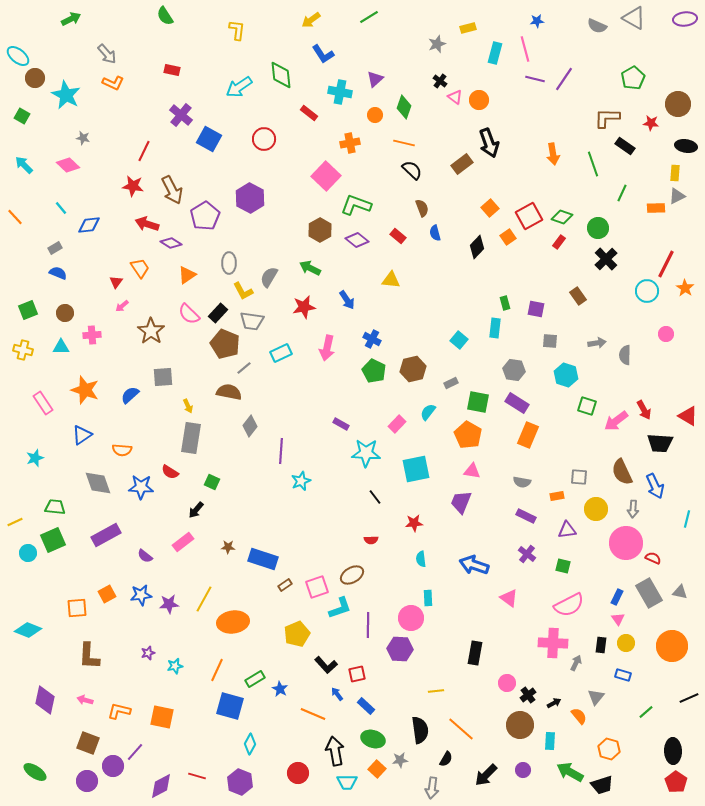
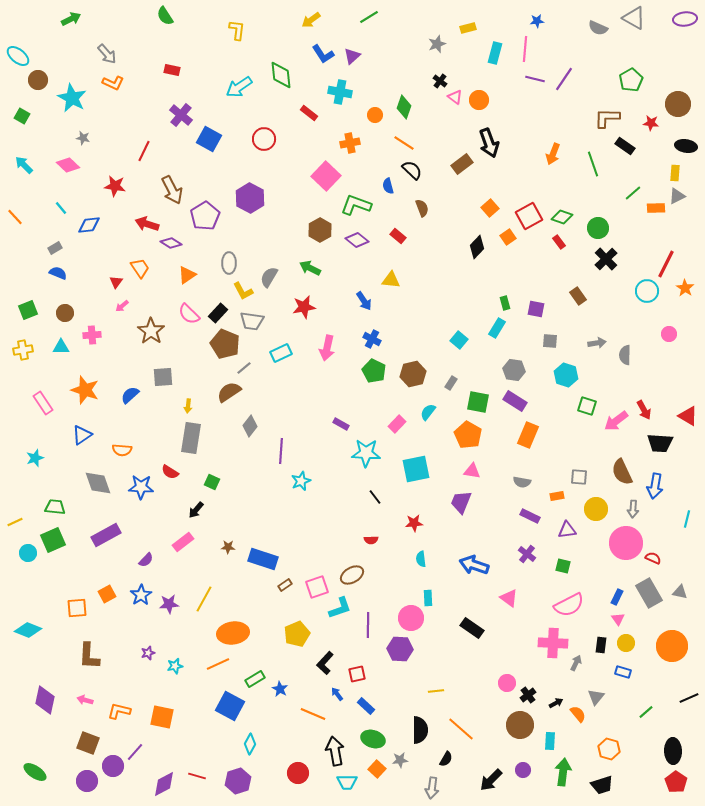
gray semicircle at (597, 26): moved 1 px right, 2 px down
pink line at (525, 49): rotated 20 degrees clockwise
brown circle at (35, 78): moved 3 px right, 2 px down
green pentagon at (633, 78): moved 2 px left, 2 px down
purple triangle at (375, 79): moved 23 px left, 23 px up
cyan star at (66, 95): moved 6 px right, 3 px down
orange line at (404, 143): rotated 20 degrees clockwise
orange arrow at (553, 154): rotated 30 degrees clockwise
red star at (133, 186): moved 18 px left
green line at (622, 193): moved 11 px right; rotated 24 degrees clockwise
blue semicircle at (435, 233): moved 47 px left, 47 px up
red rectangle at (559, 242): rotated 72 degrees counterclockwise
blue arrow at (347, 300): moved 17 px right, 1 px down
cyan rectangle at (495, 328): moved 2 px right; rotated 24 degrees clockwise
pink circle at (666, 334): moved 3 px right
yellow cross at (23, 350): rotated 24 degrees counterclockwise
brown hexagon at (413, 369): moved 5 px down
gray rectangle at (451, 383): rotated 32 degrees counterclockwise
brown semicircle at (229, 392): rotated 45 degrees counterclockwise
purple rectangle at (517, 403): moved 2 px left, 2 px up
yellow arrow at (188, 406): rotated 32 degrees clockwise
blue arrow at (655, 486): rotated 35 degrees clockwise
purple rectangle at (526, 516): moved 4 px right
purple semicircle at (145, 556): moved 1 px right, 4 px down; rotated 84 degrees counterclockwise
blue star at (141, 595): rotated 25 degrees counterclockwise
orange ellipse at (233, 622): moved 11 px down
black rectangle at (475, 653): moved 3 px left, 25 px up; rotated 65 degrees counterclockwise
black L-shape at (326, 665): moved 1 px left, 2 px up; rotated 85 degrees clockwise
orange line at (217, 670): moved 1 px right, 6 px up; rotated 40 degrees clockwise
blue rectangle at (623, 675): moved 3 px up
black arrow at (554, 703): moved 2 px right
blue square at (230, 706): rotated 12 degrees clockwise
orange semicircle at (579, 716): moved 1 px left, 2 px up
black semicircle at (420, 730): rotated 8 degrees clockwise
green arrow at (570, 772): moved 7 px left; rotated 68 degrees clockwise
black arrow at (486, 775): moved 5 px right, 5 px down
purple hexagon at (240, 782): moved 2 px left, 1 px up; rotated 20 degrees clockwise
purple diamond at (161, 786): moved 3 px right, 2 px up
